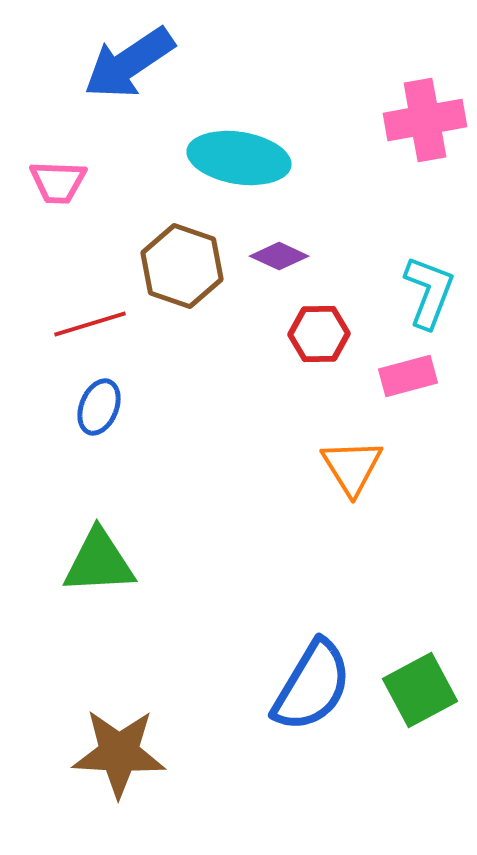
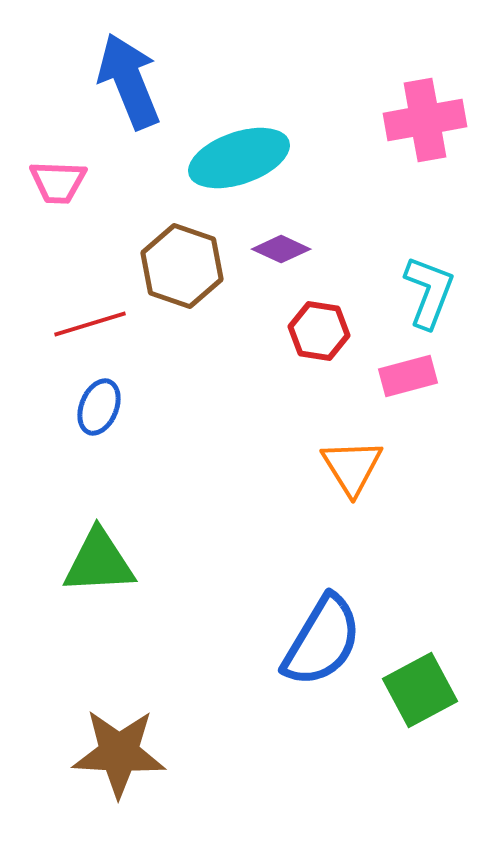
blue arrow: moved 18 px down; rotated 102 degrees clockwise
cyan ellipse: rotated 28 degrees counterclockwise
purple diamond: moved 2 px right, 7 px up
red hexagon: moved 3 px up; rotated 10 degrees clockwise
blue semicircle: moved 10 px right, 45 px up
